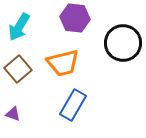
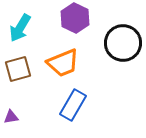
purple hexagon: rotated 20 degrees clockwise
cyan arrow: moved 1 px right, 1 px down
orange trapezoid: rotated 8 degrees counterclockwise
brown square: rotated 24 degrees clockwise
purple triangle: moved 2 px left, 3 px down; rotated 28 degrees counterclockwise
